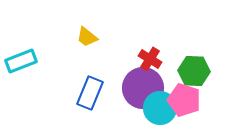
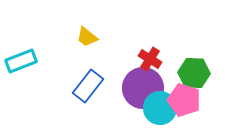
green hexagon: moved 2 px down
blue rectangle: moved 2 px left, 7 px up; rotated 16 degrees clockwise
